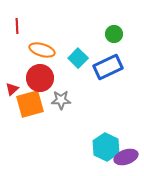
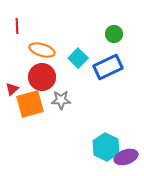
red circle: moved 2 px right, 1 px up
